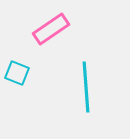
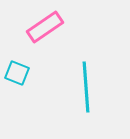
pink rectangle: moved 6 px left, 2 px up
